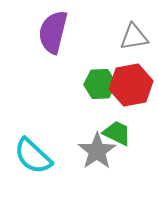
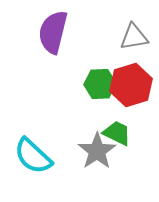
red hexagon: rotated 6 degrees counterclockwise
